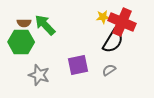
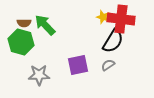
yellow star: rotated 24 degrees clockwise
red cross: moved 1 px left, 3 px up; rotated 16 degrees counterclockwise
green hexagon: rotated 15 degrees clockwise
gray semicircle: moved 1 px left, 5 px up
gray star: rotated 20 degrees counterclockwise
